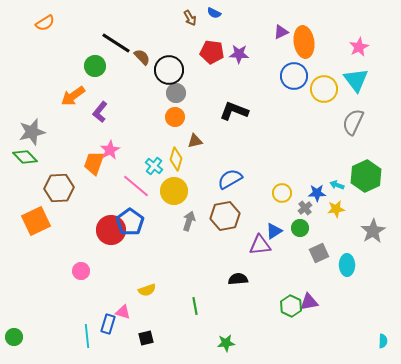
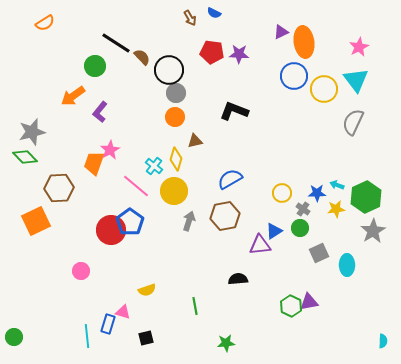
green hexagon at (366, 176): moved 21 px down
gray cross at (305, 208): moved 2 px left, 1 px down; rotated 16 degrees counterclockwise
